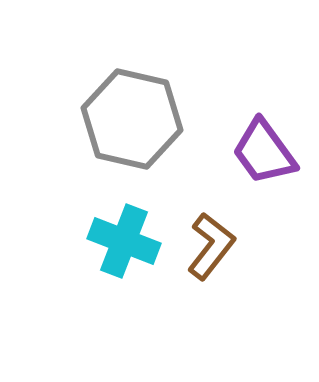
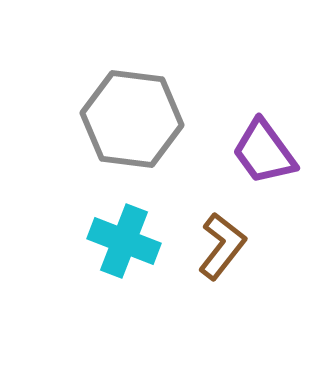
gray hexagon: rotated 6 degrees counterclockwise
brown L-shape: moved 11 px right
